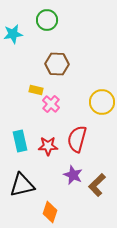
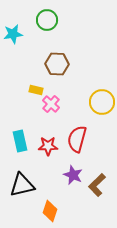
orange diamond: moved 1 px up
